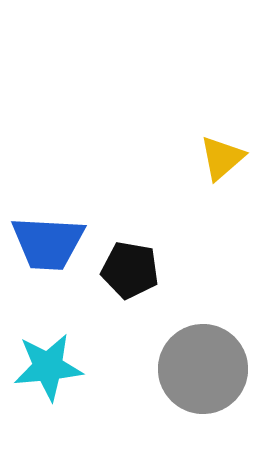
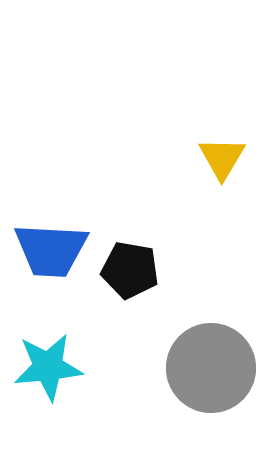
yellow triangle: rotated 18 degrees counterclockwise
blue trapezoid: moved 3 px right, 7 px down
gray circle: moved 8 px right, 1 px up
